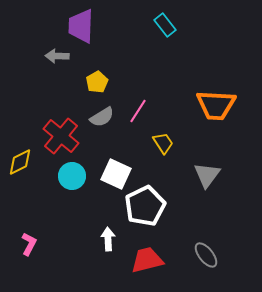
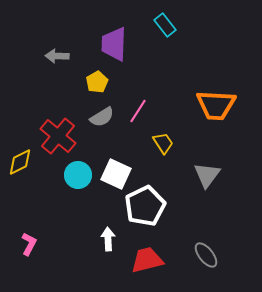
purple trapezoid: moved 33 px right, 18 px down
red cross: moved 3 px left
cyan circle: moved 6 px right, 1 px up
